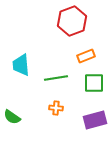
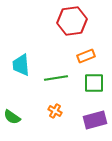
red hexagon: rotated 12 degrees clockwise
orange cross: moved 1 px left, 3 px down; rotated 24 degrees clockwise
